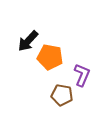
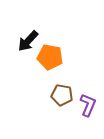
purple L-shape: moved 6 px right, 30 px down
